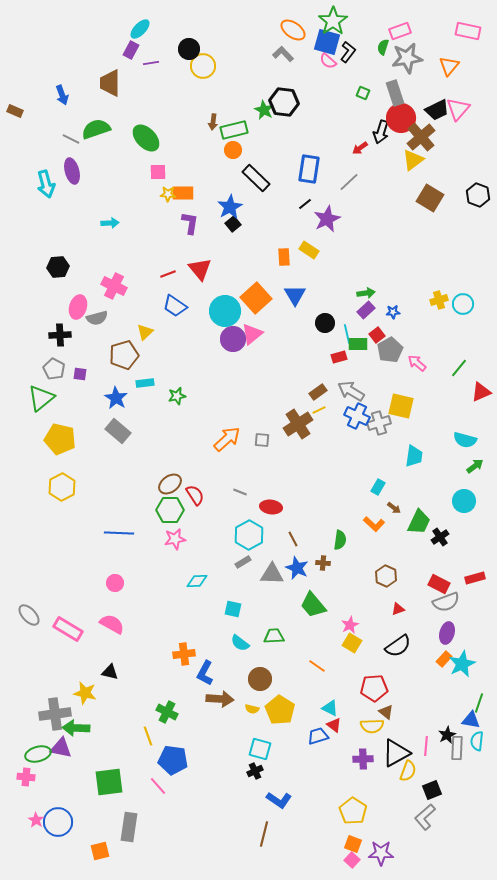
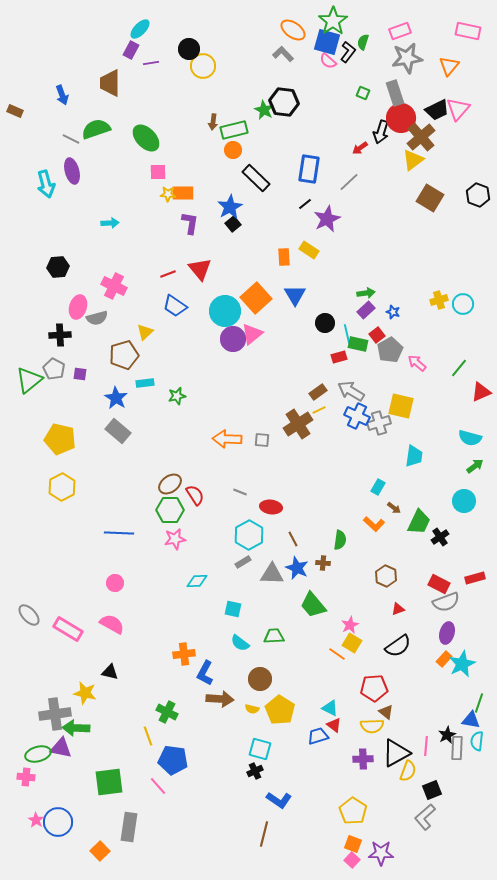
green semicircle at (383, 47): moved 20 px left, 5 px up
blue star at (393, 312): rotated 24 degrees clockwise
green rectangle at (358, 344): rotated 12 degrees clockwise
green triangle at (41, 398): moved 12 px left, 18 px up
orange arrow at (227, 439): rotated 136 degrees counterclockwise
cyan semicircle at (465, 440): moved 5 px right, 2 px up
orange line at (317, 666): moved 20 px right, 12 px up
orange square at (100, 851): rotated 30 degrees counterclockwise
